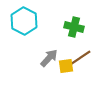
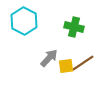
brown line: moved 3 px right, 5 px down
